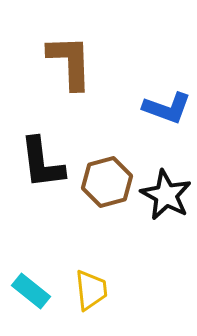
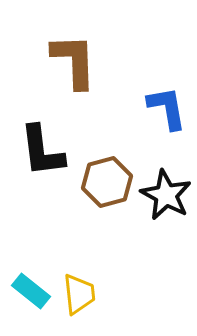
brown L-shape: moved 4 px right, 1 px up
blue L-shape: rotated 120 degrees counterclockwise
black L-shape: moved 12 px up
yellow trapezoid: moved 12 px left, 4 px down
